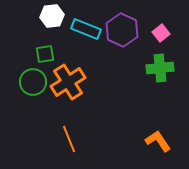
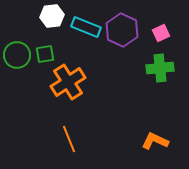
cyan rectangle: moved 2 px up
pink square: rotated 12 degrees clockwise
green circle: moved 16 px left, 27 px up
orange L-shape: moved 3 px left; rotated 32 degrees counterclockwise
